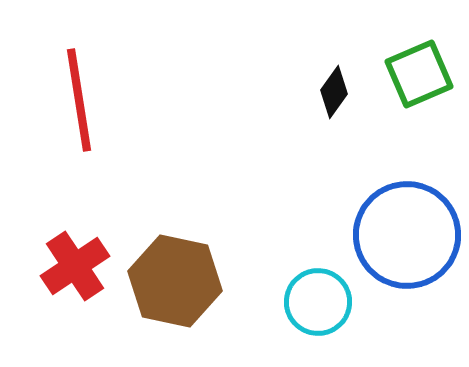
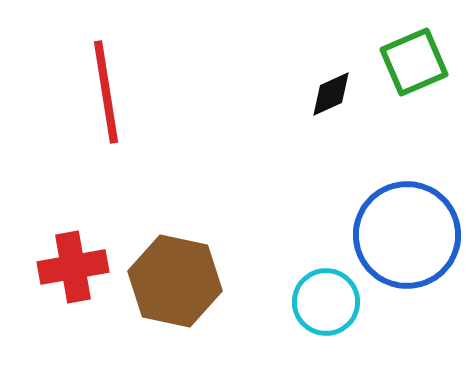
green square: moved 5 px left, 12 px up
black diamond: moved 3 px left, 2 px down; rotated 30 degrees clockwise
red line: moved 27 px right, 8 px up
red cross: moved 2 px left, 1 px down; rotated 24 degrees clockwise
cyan circle: moved 8 px right
